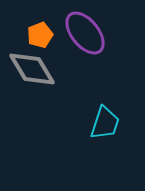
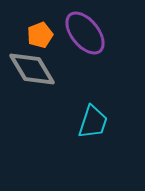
cyan trapezoid: moved 12 px left, 1 px up
